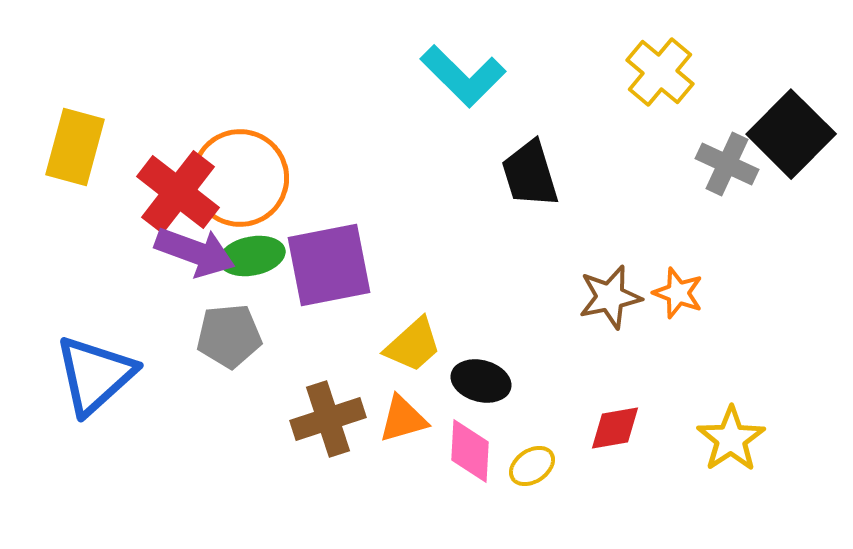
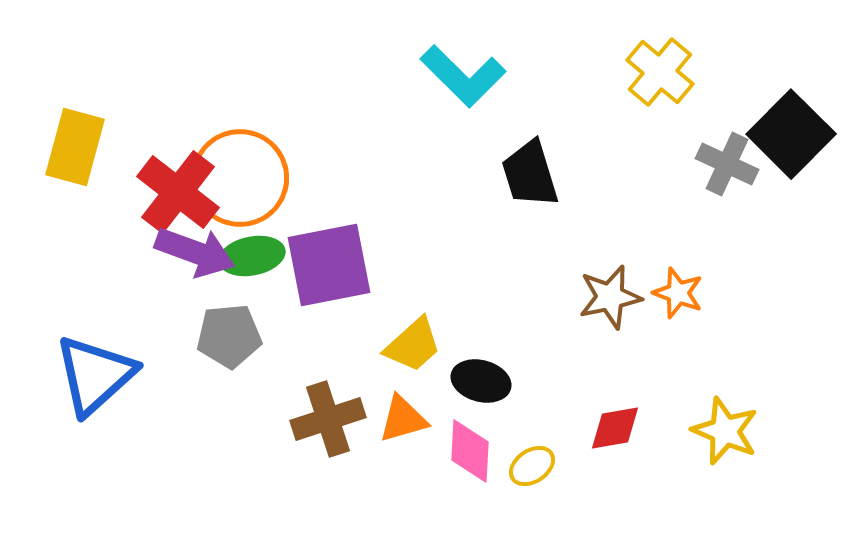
yellow star: moved 6 px left, 8 px up; rotated 16 degrees counterclockwise
